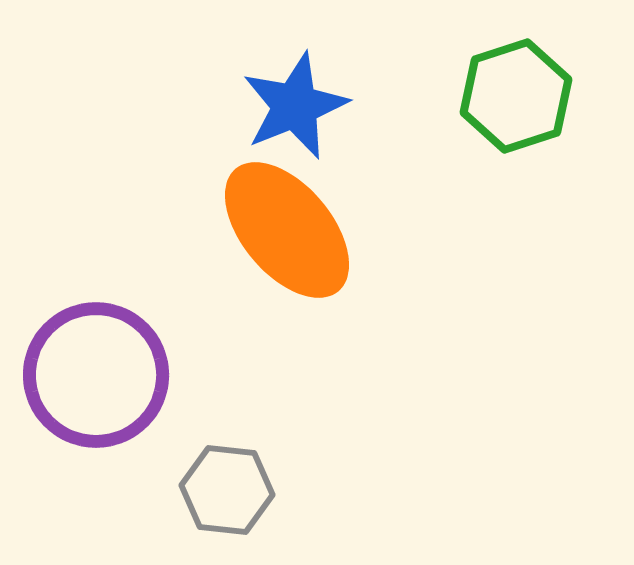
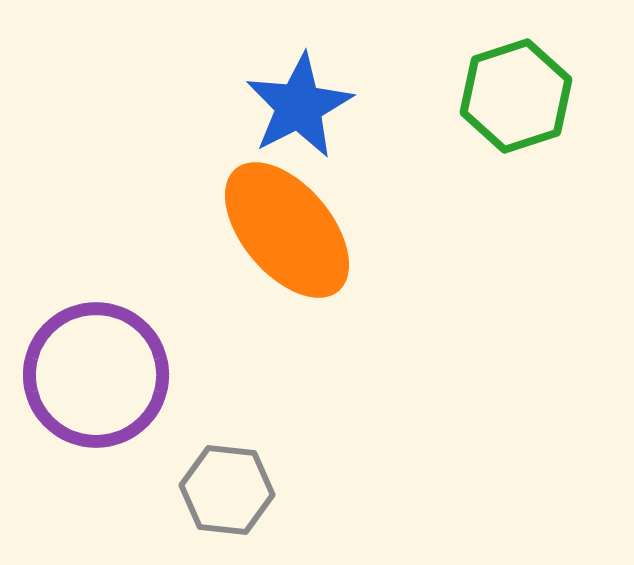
blue star: moved 4 px right; rotated 5 degrees counterclockwise
